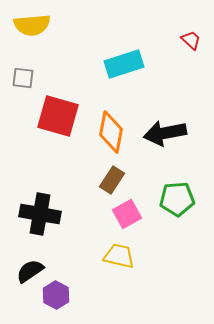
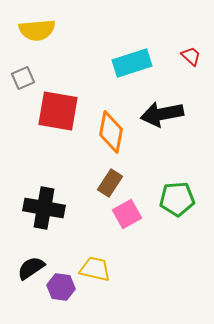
yellow semicircle: moved 5 px right, 5 px down
red trapezoid: moved 16 px down
cyan rectangle: moved 8 px right, 1 px up
gray square: rotated 30 degrees counterclockwise
red square: moved 5 px up; rotated 6 degrees counterclockwise
black arrow: moved 3 px left, 19 px up
brown rectangle: moved 2 px left, 3 px down
black cross: moved 4 px right, 6 px up
yellow trapezoid: moved 24 px left, 13 px down
black semicircle: moved 1 px right, 3 px up
purple hexagon: moved 5 px right, 8 px up; rotated 20 degrees counterclockwise
